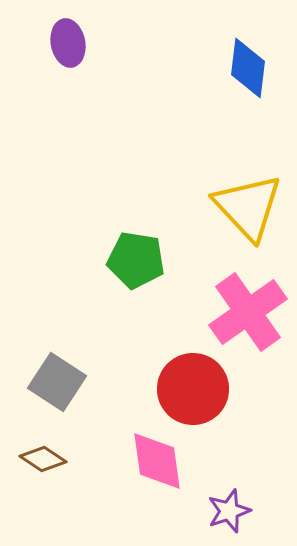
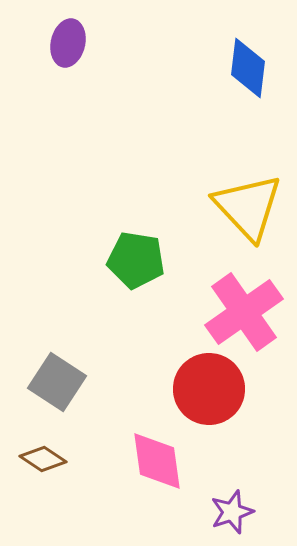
purple ellipse: rotated 24 degrees clockwise
pink cross: moved 4 px left
red circle: moved 16 px right
purple star: moved 3 px right, 1 px down
